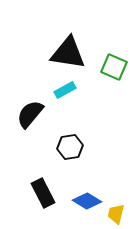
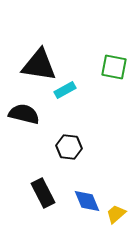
black triangle: moved 29 px left, 12 px down
green square: rotated 12 degrees counterclockwise
black semicircle: moved 6 px left; rotated 64 degrees clockwise
black hexagon: moved 1 px left; rotated 15 degrees clockwise
blue diamond: rotated 36 degrees clockwise
yellow trapezoid: rotated 35 degrees clockwise
